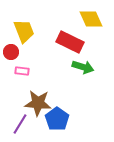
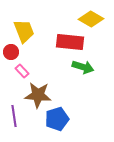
yellow diamond: rotated 35 degrees counterclockwise
red rectangle: rotated 20 degrees counterclockwise
pink rectangle: rotated 40 degrees clockwise
brown star: moved 8 px up
blue pentagon: rotated 20 degrees clockwise
purple line: moved 6 px left, 8 px up; rotated 40 degrees counterclockwise
